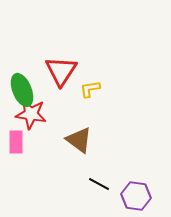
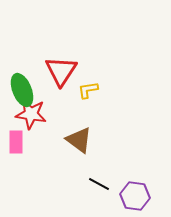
yellow L-shape: moved 2 px left, 1 px down
purple hexagon: moved 1 px left
